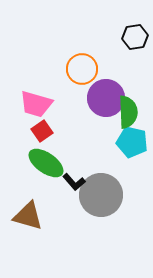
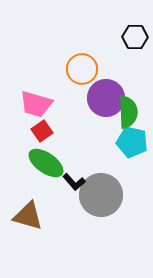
black hexagon: rotated 10 degrees clockwise
